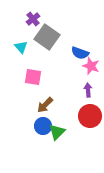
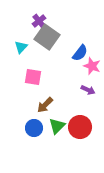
purple cross: moved 6 px right, 2 px down
cyan triangle: rotated 24 degrees clockwise
blue semicircle: rotated 72 degrees counterclockwise
pink star: moved 1 px right
purple arrow: rotated 120 degrees clockwise
red circle: moved 10 px left, 11 px down
blue circle: moved 9 px left, 2 px down
green triangle: moved 6 px up
